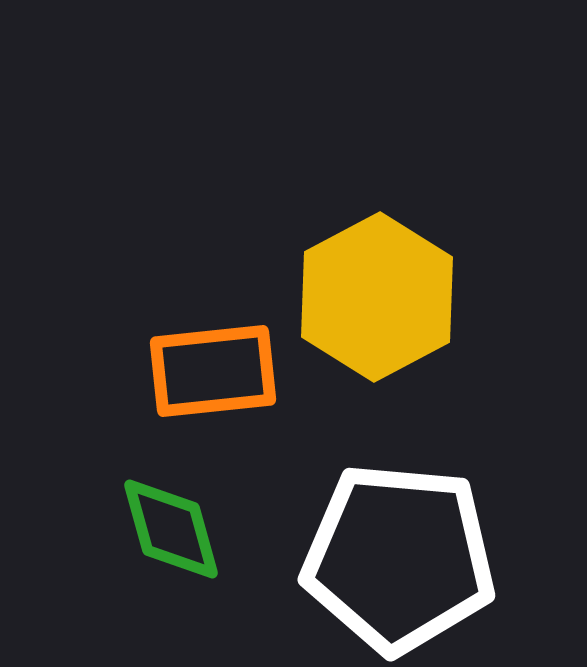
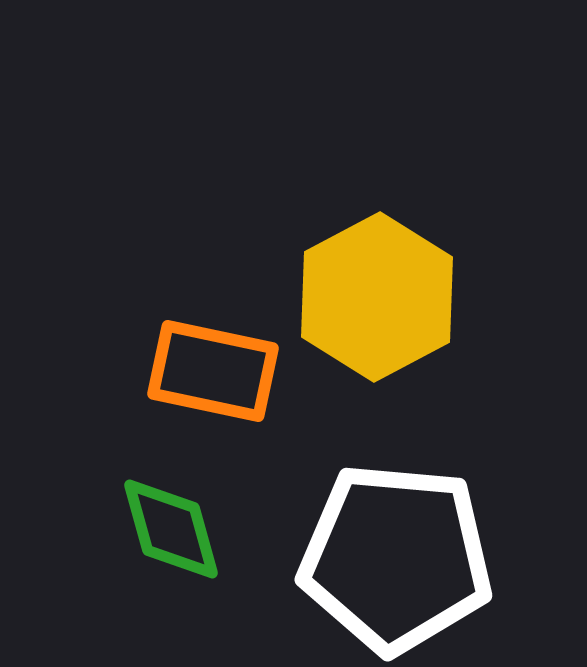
orange rectangle: rotated 18 degrees clockwise
white pentagon: moved 3 px left
